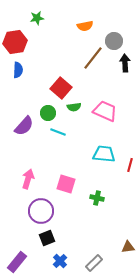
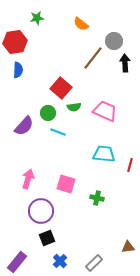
orange semicircle: moved 4 px left, 2 px up; rotated 49 degrees clockwise
